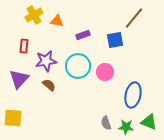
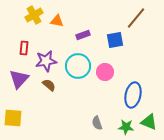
brown line: moved 2 px right
red rectangle: moved 2 px down
gray semicircle: moved 9 px left
